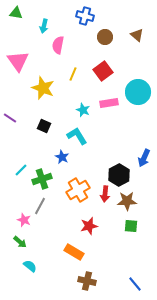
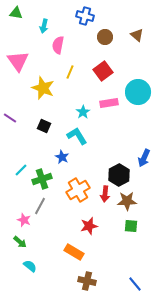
yellow line: moved 3 px left, 2 px up
cyan star: moved 2 px down; rotated 16 degrees clockwise
